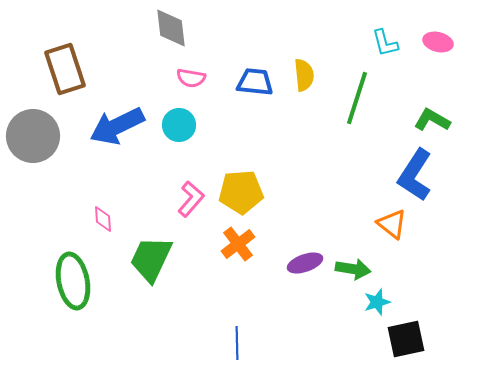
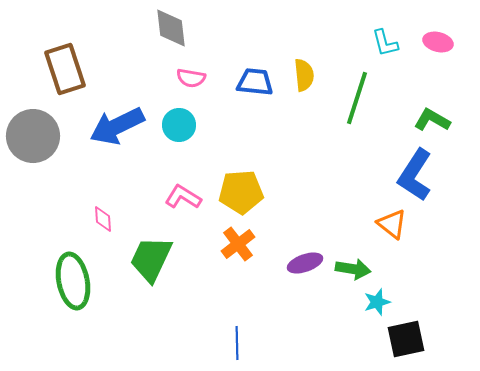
pink L-shape: moved 8 px left, 2 px up; rotated 99 degrees counterclockwise
